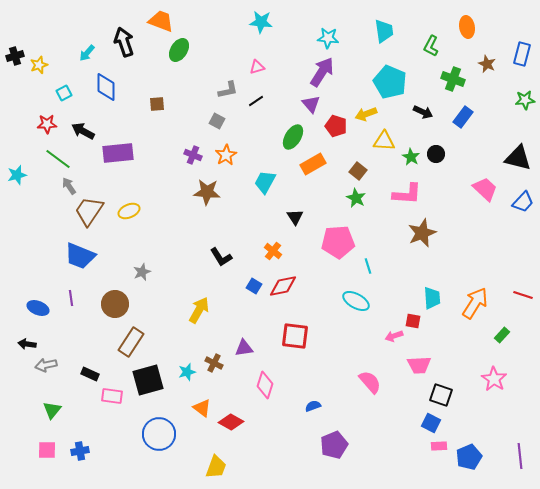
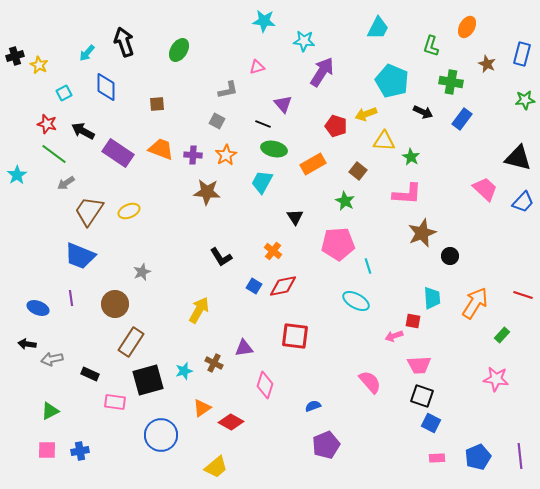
orange trapezoid at (161, 21): moved 128 px down
cyan star at (261, 22): moved 3 px right, 1 px up
orange ellipse at (467, 27): rotated 40 degrees clockwise
cyan trapezoid at (384, 31): moved 6 px left, 3 px up; rotated 35 degrees clockwise
cyan star at (328, 38): moved 24 px left, 3 px down
green L-shape at (431, 46): rotated 10 degrees counterclockwise
yellow star at (39, 65): rotated 24 degrees counterclockwise
green cross at (453, 79): moved 2 px left, 3 px down; rotated 10 degrees counterclockwise
cyan pentagon at (390, 82): moved 2 px right, 1 px up
black line at (256, 101): moved 7 px right, 23 px down; rotated 56 degrees clockwise
purple triangle at (311, 104): moved 28 px left
blue rectangle at (463, 117): moved 1 px left, 2 px down
red star at (47, 124): rotated 18 degrees clockwise
green ellipse at (293, 137): moved 19 px left, 12 px down; rotated 70 degrees clockwise
purple rectangle at (118, 153): rotated 40 degrees clockwise
black circle at (436, 154): moved 14 px right, 102 px down
purple cross at (193, 155): rotated 18 degrees counterclockwise
green line at (58, 159): moved 4 px left, 5 px up
cyan star at (17, 175): rotated 18 degrees counterclockwise
cyan trapezoid at (265, 182): moved 3 px left
gray arrow at (69, 186): moved 3 px left, 3 px up; rotated 90 degrees counterclockwise
green star at (356, 198): moved 11 px left, 3 px down
pink pentagon at (338, 242): moved 2 px down
gray arrow at (46, 365): moved 6 px right, 6 px up
cyan star at (187, 372): moved 3 px left, 1 px up
pink star at (494, 379): moved 2 px right; rotated 25 degrees counterclockwise
black square at (441, 395): moved 19 px left, 1 px down
pink rectangle at (112, 396): moved 3 px right, 6 px down
orange triangle at (202, 408): rotated 48 degrees clockwise
green triangle at (52, 410): moved 2 px left, 1 px down; rotated 24 degrees clockwise
blue circle at (159, 434): moved 2 px right, 1 px down
purple pentagon at (334, 445): moved 8 px left
pink rectangle at (439, 446): moved 2 px left, 12 px down
blue pentagon at (469, 457): moved 9 px right
yellow trapezoid at (216, 467): rotated 30 degrees clockwise
